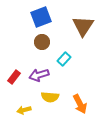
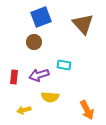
brown triangle: moved 2 px up; rotated 15 degrees counterclockwise
brown circle: moved 8 px left
cyan rectangle: moved 6 px down; rotated 56 degrees clockwise
red rectangle: rotated 32 degrees counterclockwise
orange arrow: moved 7 px right, 6 px down
